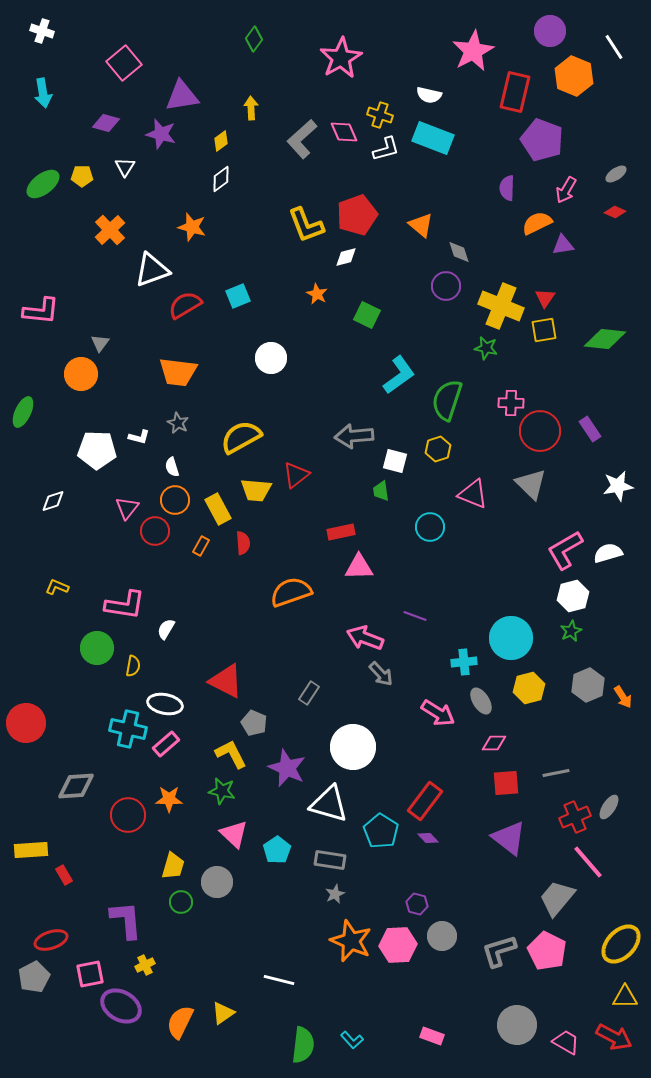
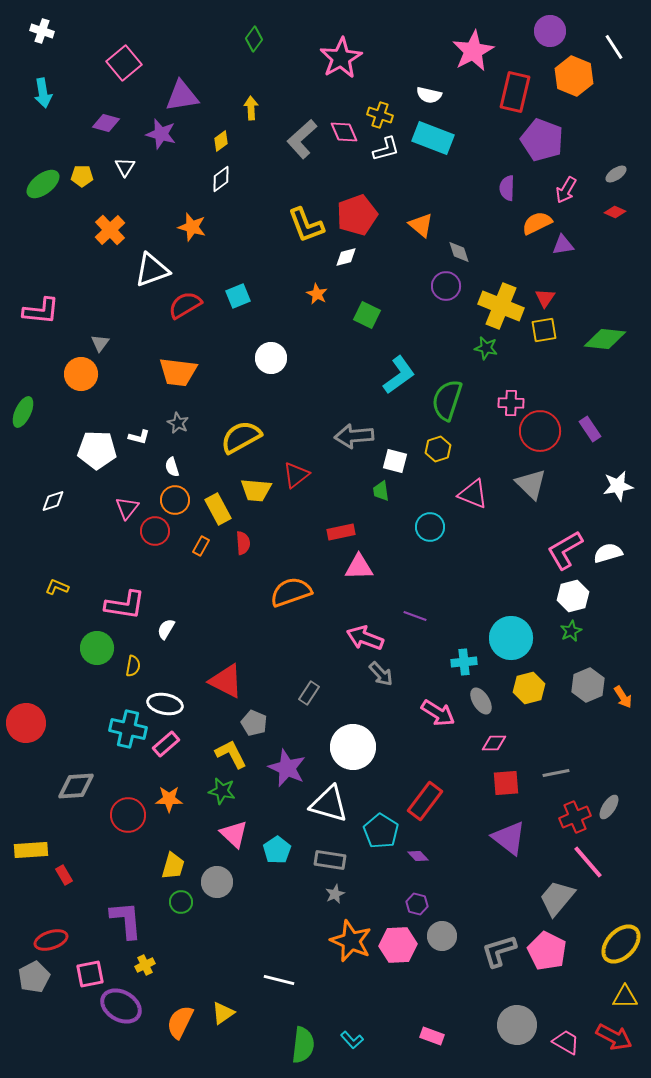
purple diamond at (428, 838): moved 10 px left, 18 px down
